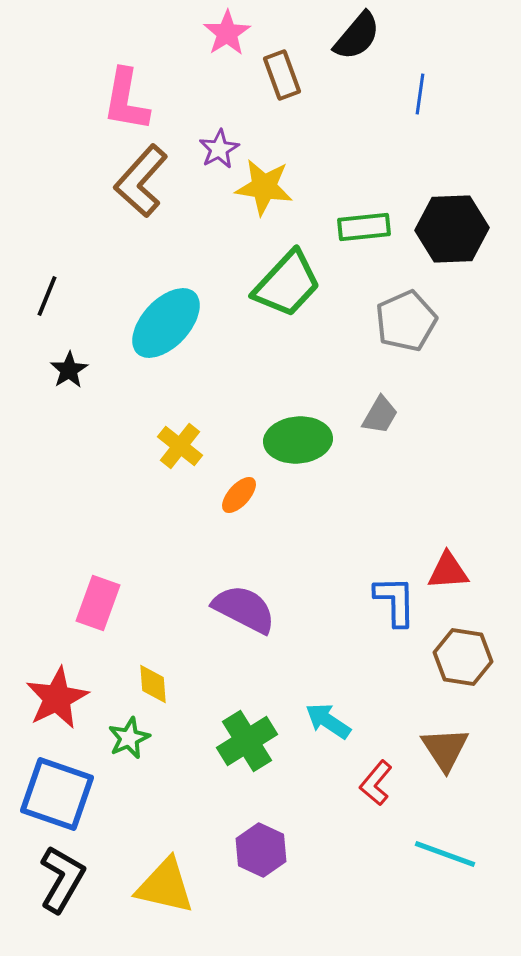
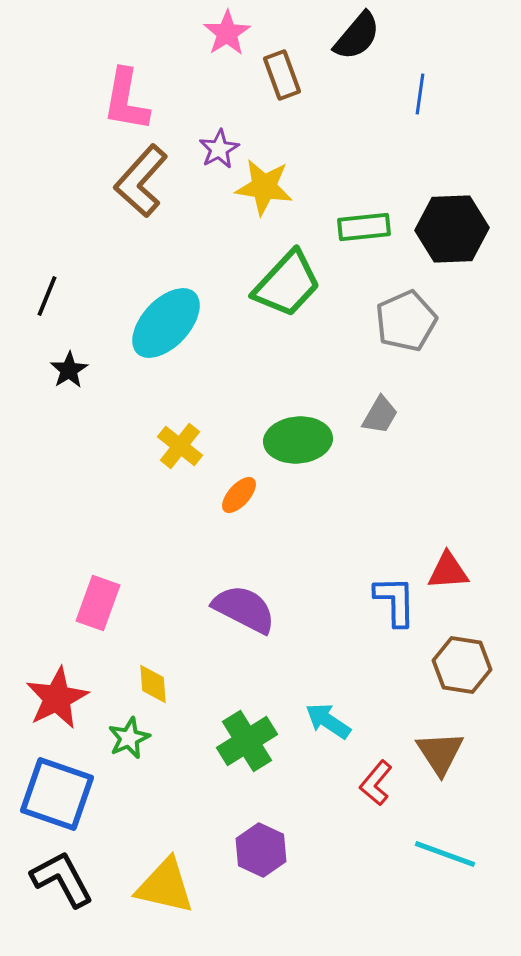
brown hexagon: moved 1 px left, 8 px down
brown triangle: moved 5 px left, 4 px down
black L-shape: rotated 58 degrees counterclockwise
